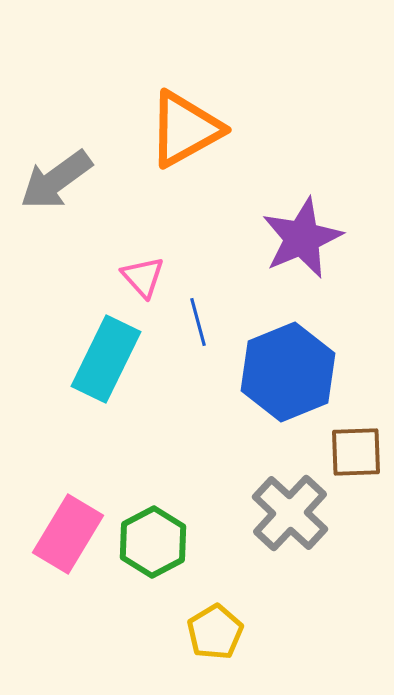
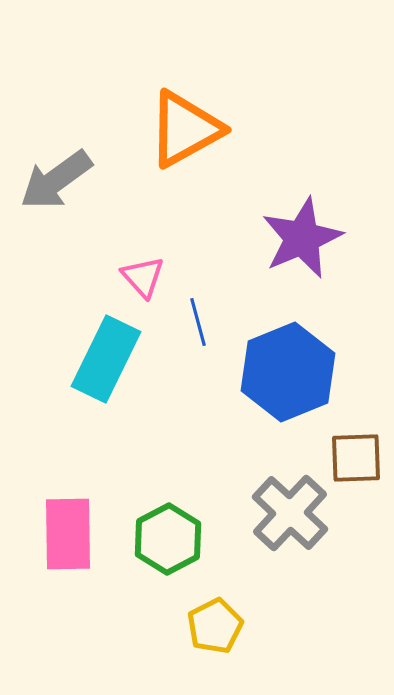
brown square: moved 6 px down
pink rectangle: rotated 32 degrees counterclockwise
green hexagon: moved 15 px right, 3 px up
yellow pentagon: moved 6 px up; rotated 4 degrees clockwise
